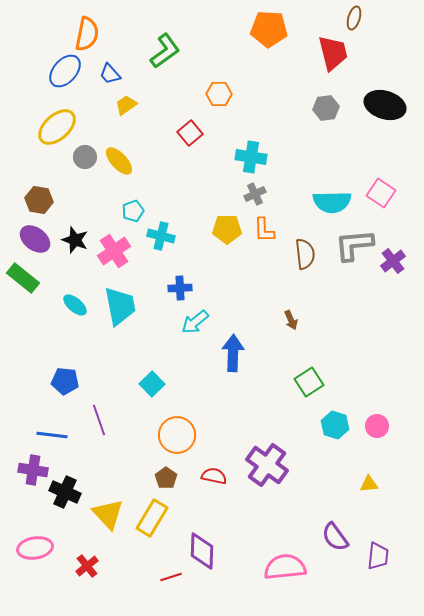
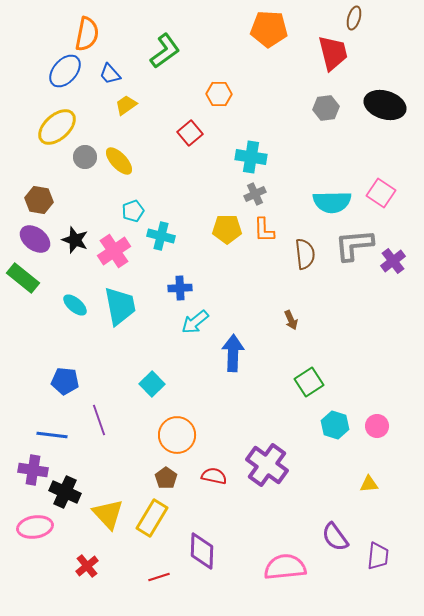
pink ellipse at (35, 548): moved 21 px up
red line at (171, 577): moved 12 px left
